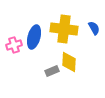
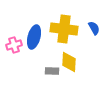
gray rectangle: rotated 24 degrees clockwise
